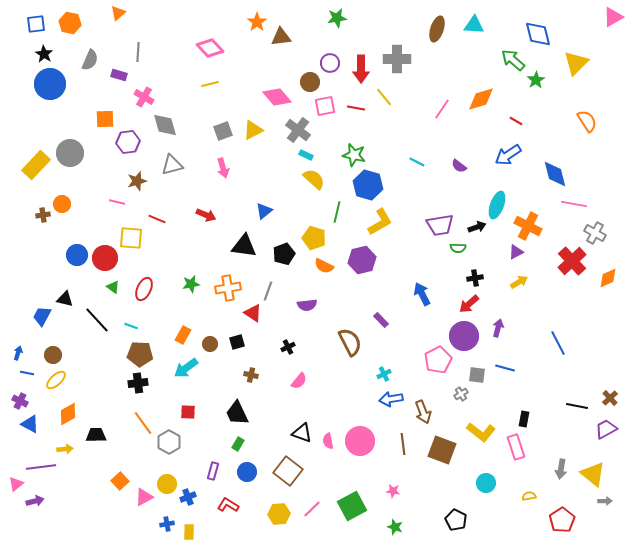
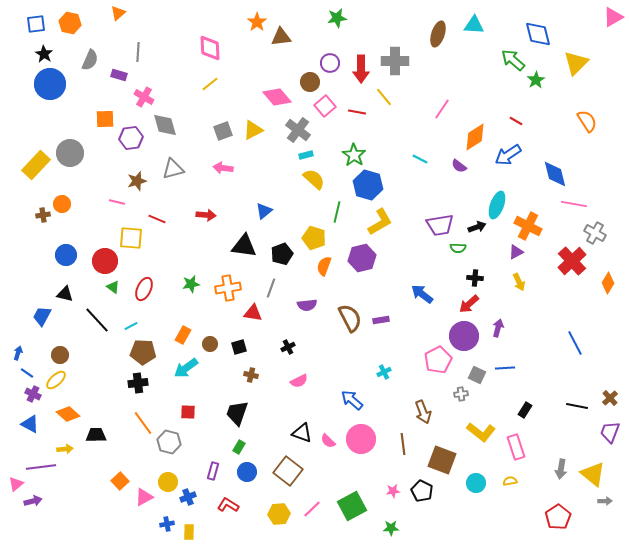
brown ellipse at (437, 29): moved 1 px right, 5 px down
pink diamond at (210, 48): rotated 40 degrees clockwise
gray cross at (397, 59): moved 2 px left, 2 px down
yellow line at (210, 84): rotated 24 degrees counterclockwise
orange diamond at (481, 99): moved 6 px left, 38 px down; rotated 16 degrees counterclockwise
pink square at (325, 106): rotated 30 degrees counterclockwise
red line at (356, 108): moved 1 px right, 4 px down
purple hexagon at (128, 142): moved 3 px right, 4 px up
cyan rectangle at (306, 155): rotated 40 degrees counterclockwise
green star at (354, 155): rotated 20 degrees clockwise
cyan line at (417, 162): moved 3 px right, 3 px up
gray triangle at (172, 165): moved 1 px right, 4 px down
pink arrow at (223, 168): rotated 114 degrees clockwise
red arrow at (206, 215): rotated 18 degrees counterclockwise
black pentagon at (284, 254): moved 2 px left
blue circle at (77, 255): moved 11 px left
red circle at (105, 258): moved 3 px down
purple hexagon at (362, 260): moved 2 px up
orange semicircle at (324, 266): rotated 84 degrees clockwise
black cross at (475, 278): rotated 14 degrees clockwise
orange diamond at (608, 278): moved 5 px down; rotated 35 degrees counterclockwise
yellow arrow at (519, 282): rotated 96 degrees clockwise
gray line at (268, 291): moved 3 px right, 3 px up
blue arrow at (422, 294): rotated 25 degrees counterclockwise
black triangle at (65, 299): moved 5 px up
red triangle at (253, 313): rotated 24 degrees counterclockwise
purple rectangle at (381, 320): rotated 56 degrees counterclockwise
cyan line at (131, 326): rotated 48 degrees counterclockwise
black square at (237, 342): moved 2 px right, 5 px down
brown semicircle at (350, 342): moved 24 px up
blue line at (558, 343): moved 17 px right
brown pentagon at (140, 354): moved 3 px right, 2 px up
brown circle at (53, 355): moved 7 px right
blue line at (505, 368): rotated 18 degrees counterclockwise
blue line at (27, 373): rotated 24 degrees clockwise
cyan cross at (384, 374): moved 2 px up
gray square at (477, 375): rotated 18 degrees clockwise
pink semicircle at (299, 381): rotated 24 degrees clockwise
gray cross at (461, 394): rotated 24 degrees clockwise
blue arrow at (391, 399): moved 39 px left, 1 px down; rotated 50 degrees clockwise
purple cross at (20, 401): moved 13 px right, 7 px up
black trapezoid at (237, 413): rotated 44 degrees clockwise
orange diamond at (68, 414): rotated 70 degrees clockwise
black rectangle at (524, 419): moved 1 px right, 9 px up; rotated 21 degrees clockwise
purple trapezoid at (606, 429): moved 4 px right, 3 px down; rotated 40 degrees counterclockwise
pink semicircle at (328, 441): rotated 35 degrees counterclockwise
pink circle at (360, 441): moved 1 px right, 2 px up
gray hexagon at (169, 442): rotated 15 degrees counterclockwise
green rectangle at (238, 444): moved 1 px right, 3 px down
brown square at (442, 450): moved 10 px down
cyan circle at (486, 483): moved 10 px left
yellow circle at (167, 484): moved 1 px right, 2 px up
pink star at (393, 491): rotated 16 degrees counterclockwise
yellow semicircle at (529, 496): moved 19 px left, 15 px up
purple arrow at (35, 501): moved 2 px left
black pentagon at (456, 520): moved 34 px left, 29 px up
red pentagon at (562, 520): moved 4 px left, 3 px up
green star at (395, 527): moved 4 px left, 1 px down; rotated 21 degrees counterclockwise
